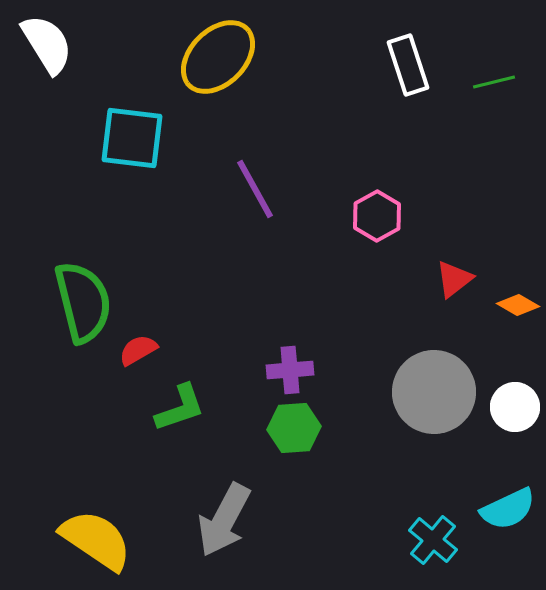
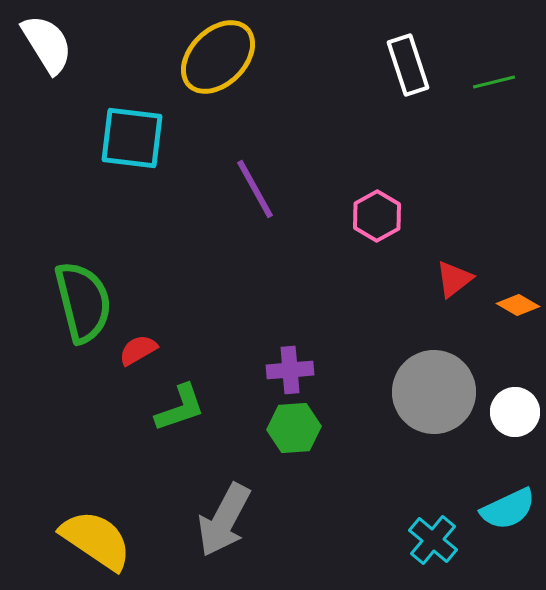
white circle: moved 5 px down
